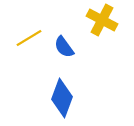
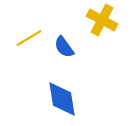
blue diamond: moved 1 px down; rotated 30 degrees counterclockwise
